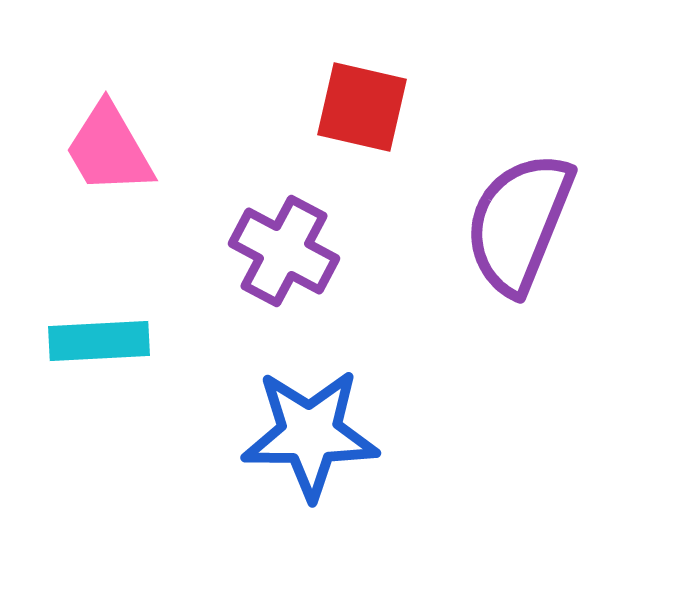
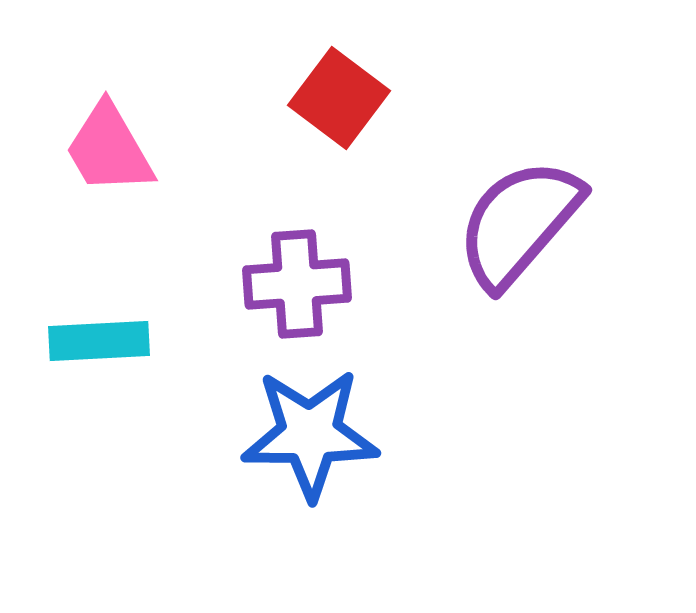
red square: moved 23 px left, 9 px up; rotated 24 degrees clockwise
purple semicircle: rotated 19 degrees clockwise
purple cross: moved 13 px right, 33 px down; rotated 32 degrees counterclockwise
